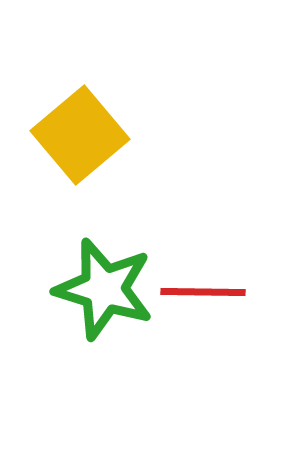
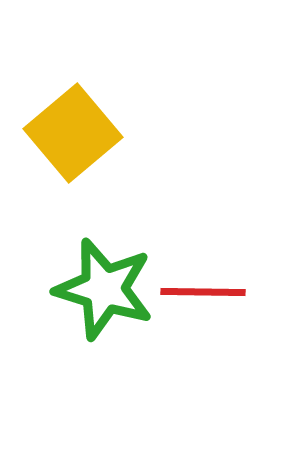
yellow square: moved 7 px left, 2 px up
